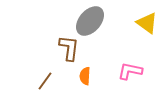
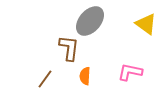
yellow triangle: moved 1 px left, 1 px down
pink L-shape: moved 1 px down
brown line: moved 2 px up
